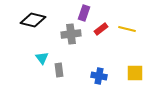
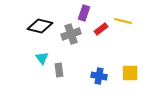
black diamond: moved 7 px right, 6 px down
yellow line: moved 4 px left, 8 px up
gray cross: rotated 12 degrees counterclockwise
yellow square: moved 5 px left
